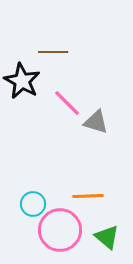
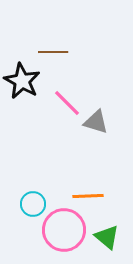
pink circle: moved 4 px right
